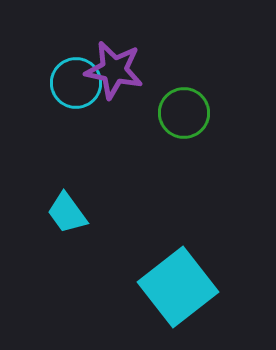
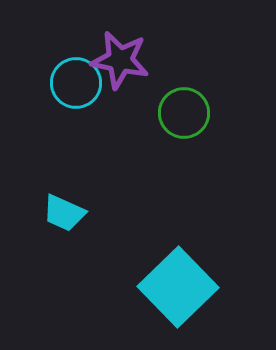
purple star: moved 6 px right, 10 px up
cyan trapezoid: moved 3 px left; rotated 30 degrees counterclockwise
cyan square: rotated 6 degrees counterclockwise
